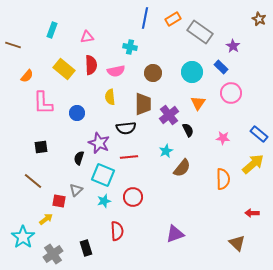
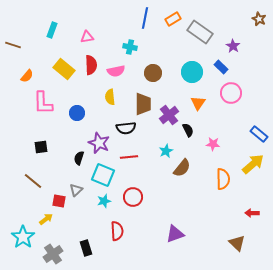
pink star at (223, 138): moved 10 px left, 6 px down
